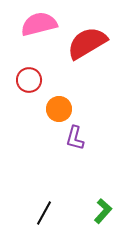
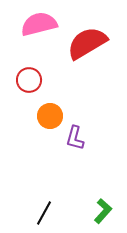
orange circle: moved 9 px left, 7 px down
